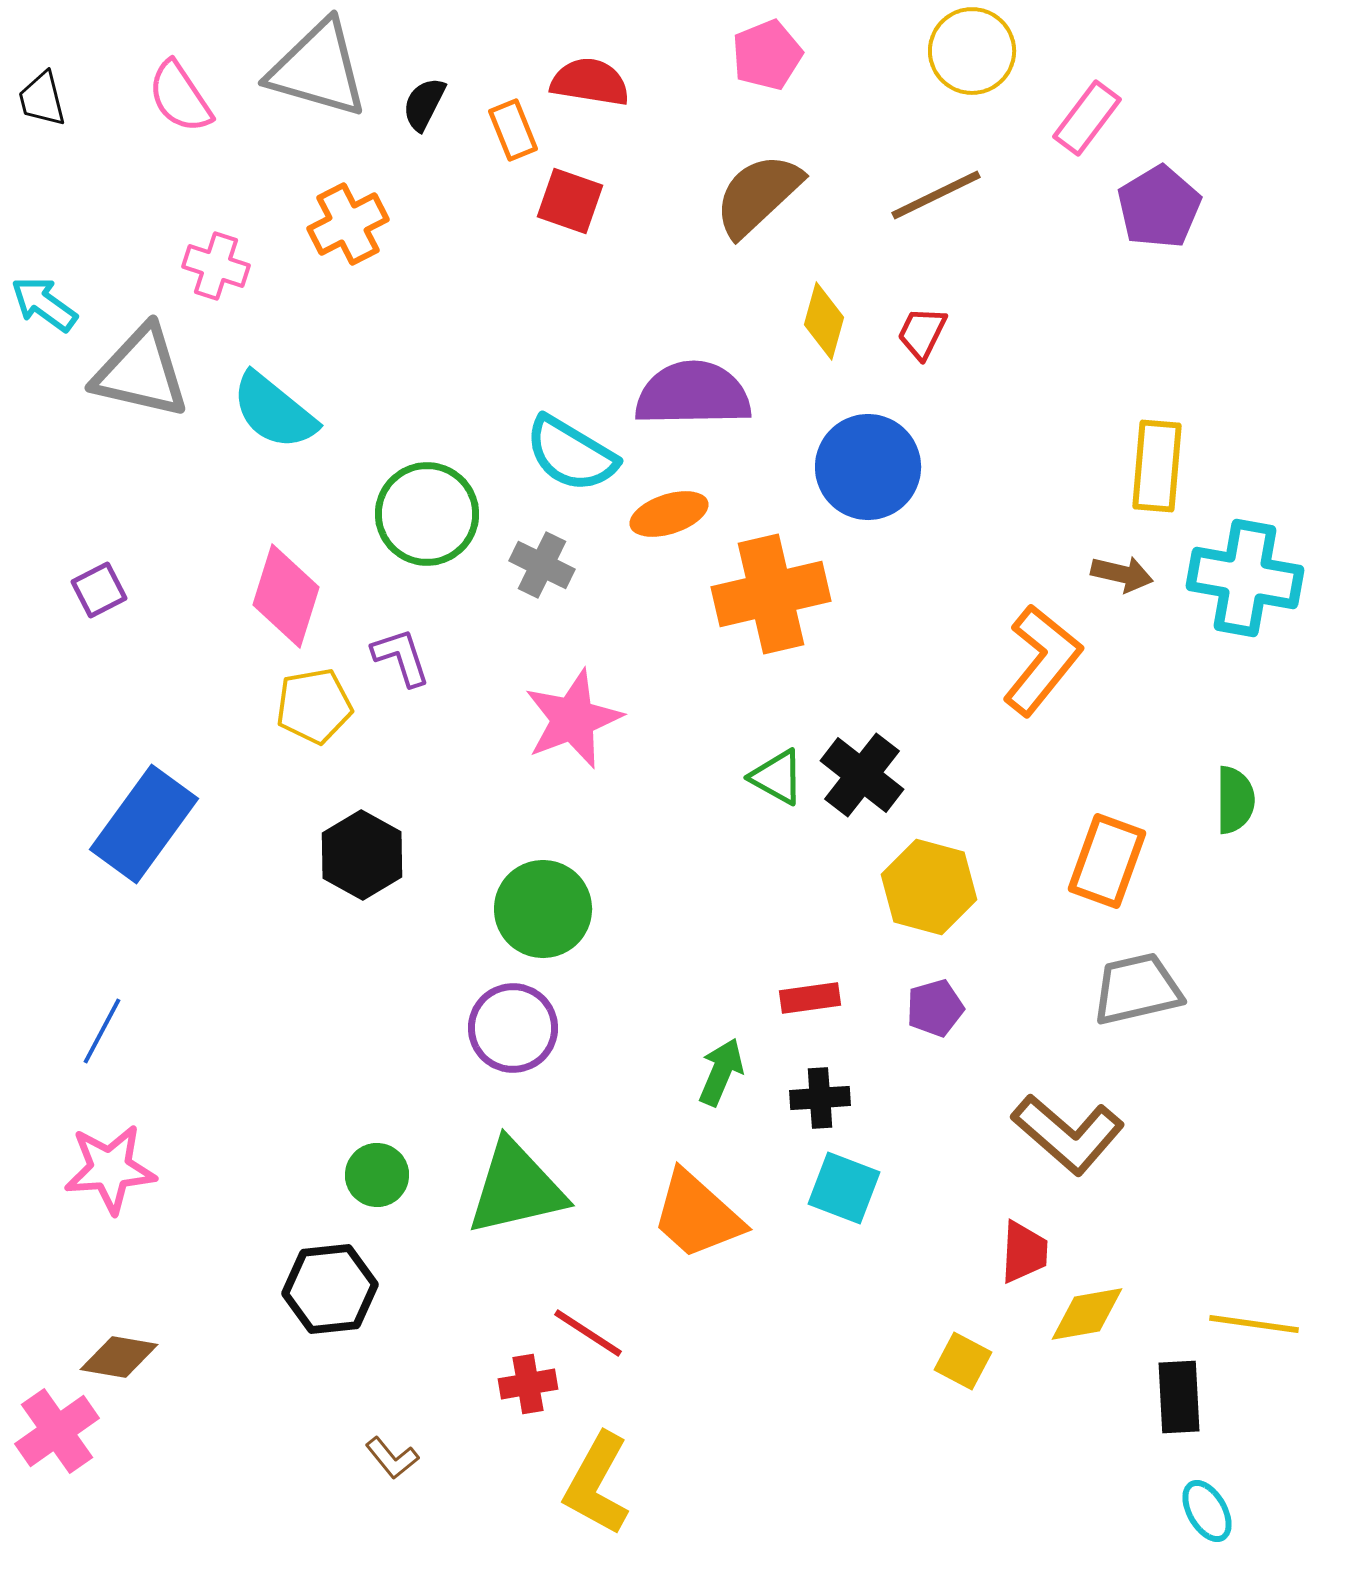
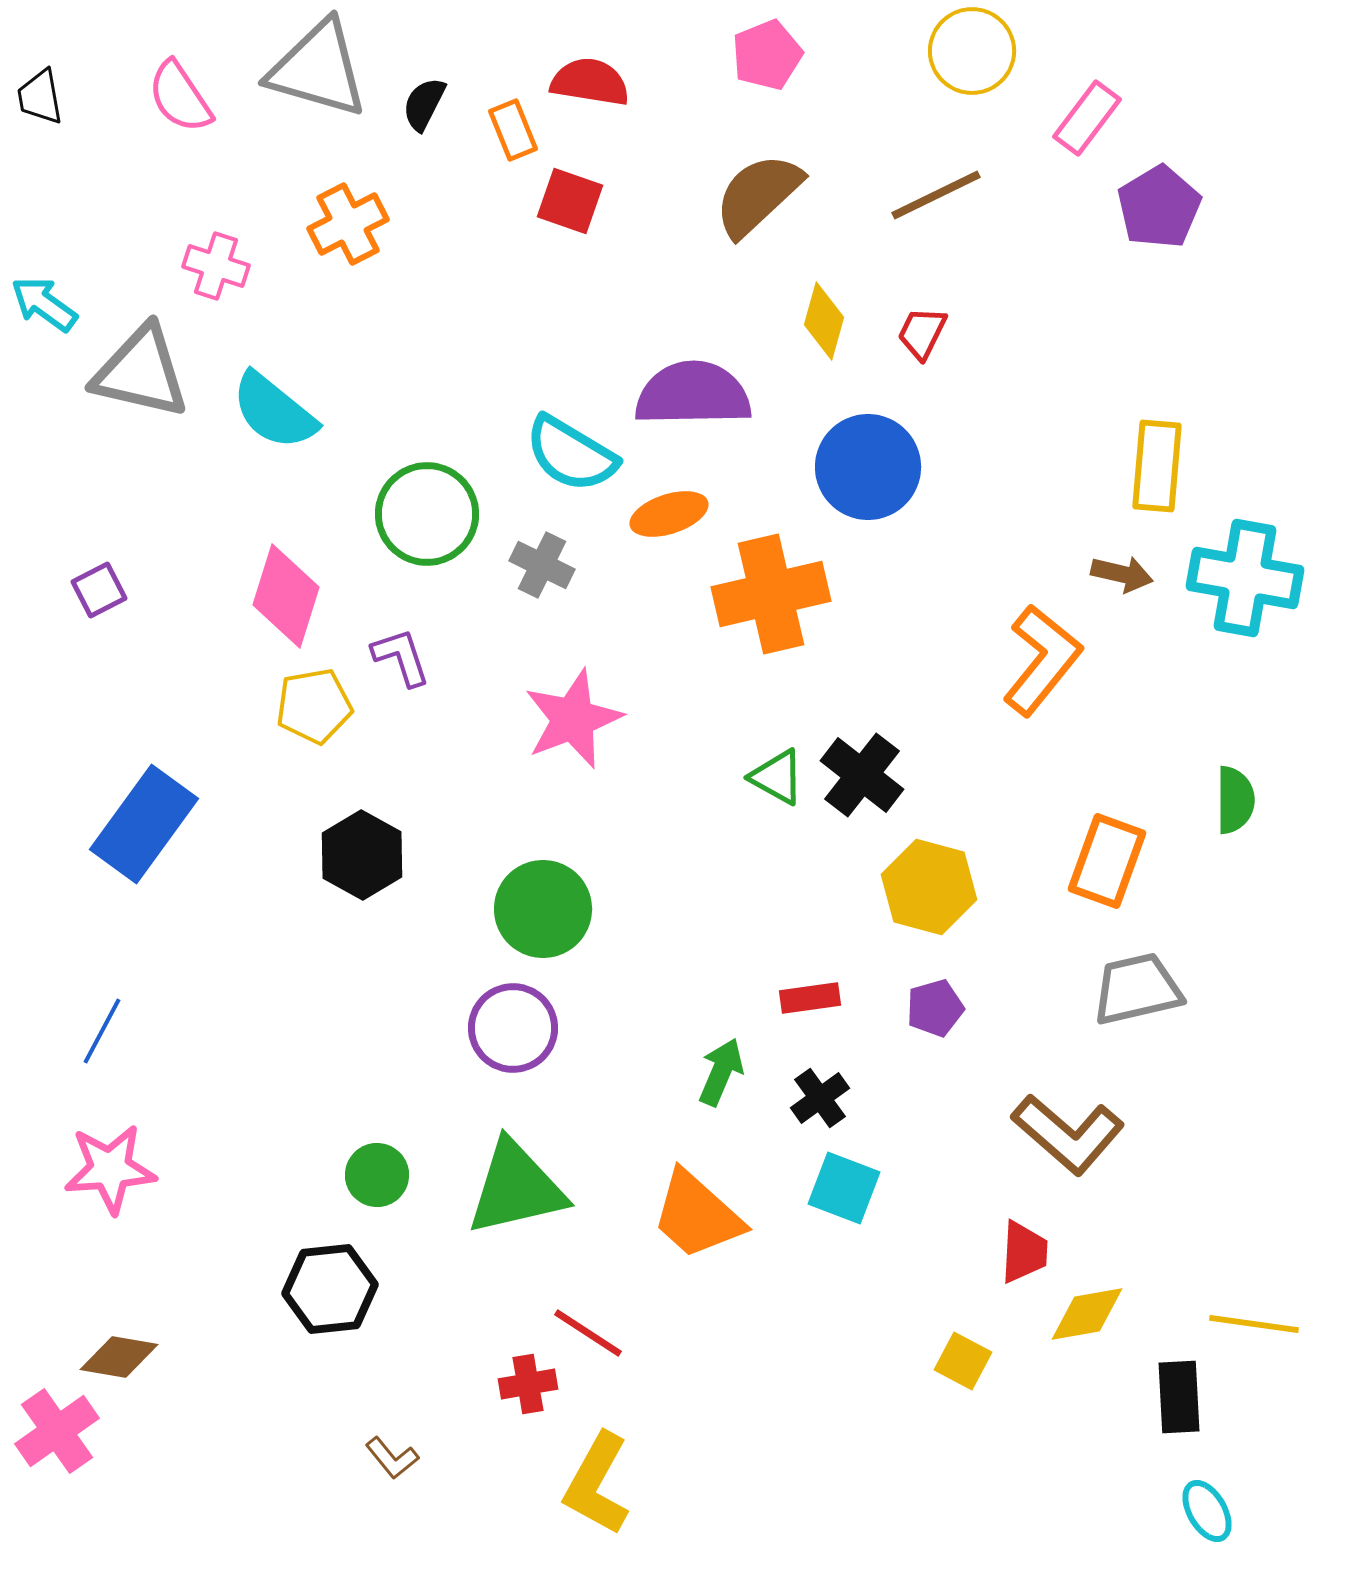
black trapezoid at (42, 99): moved 2 px left, 2 px up; rotated 4 degrees clockwise
black cross at (820, 1098): rotated 32 degrees counterclockwise
